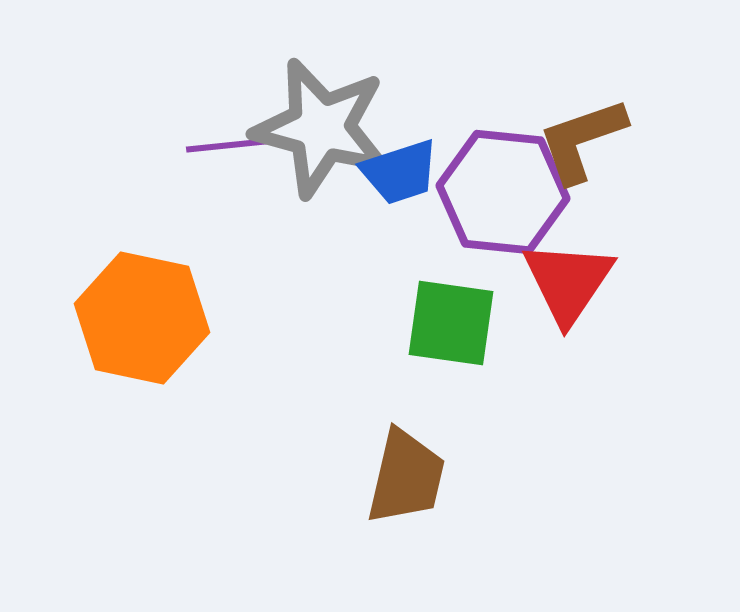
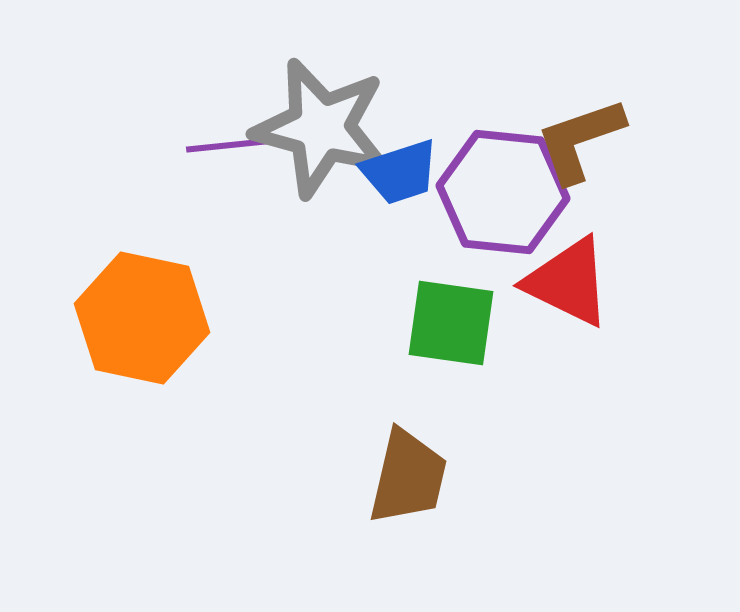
brown L-shape: moved 2 px left
red triangle: rotated 38 degrees counterclockwise
brown trapezoid: moved 2 px right
